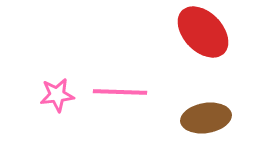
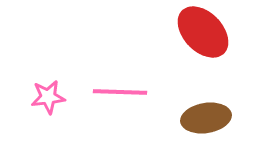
pink star: moved 9 px left, 2 px down
